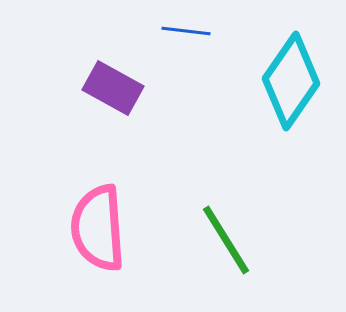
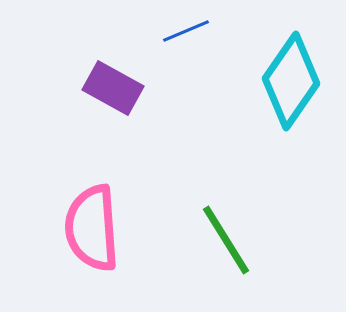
blue line: rotated 30 degrees counterclockwise
pink semicircle: moved 6 px left
